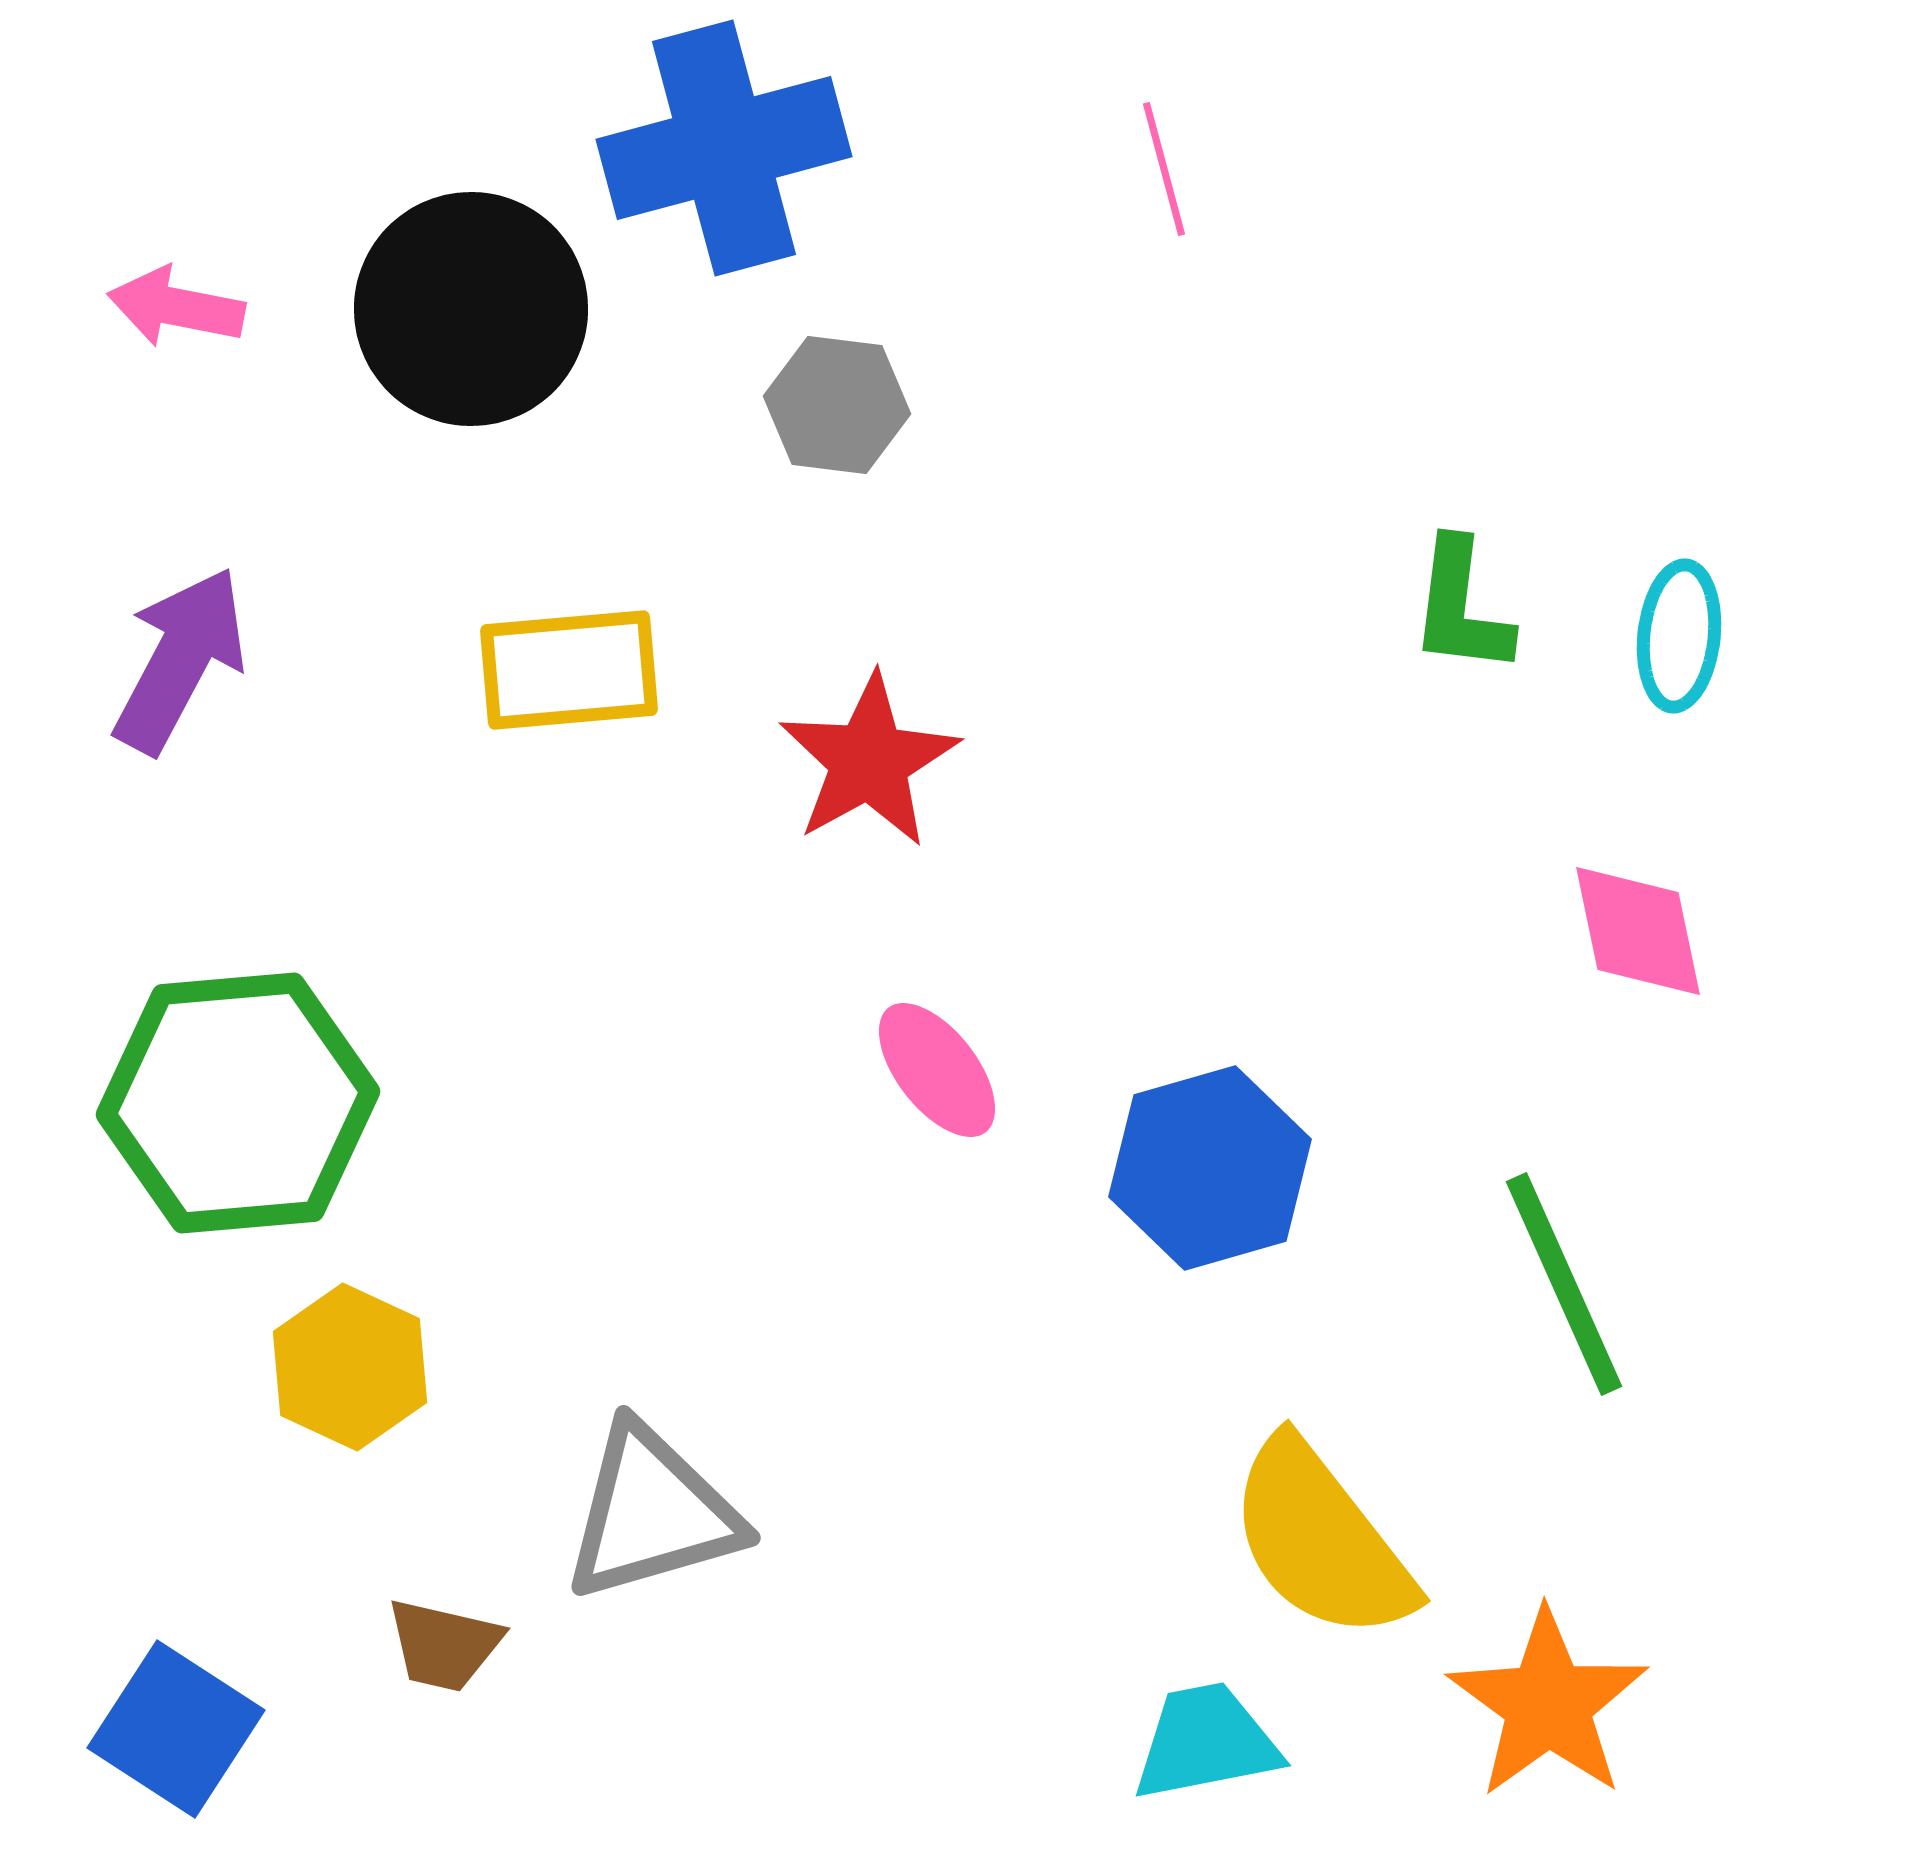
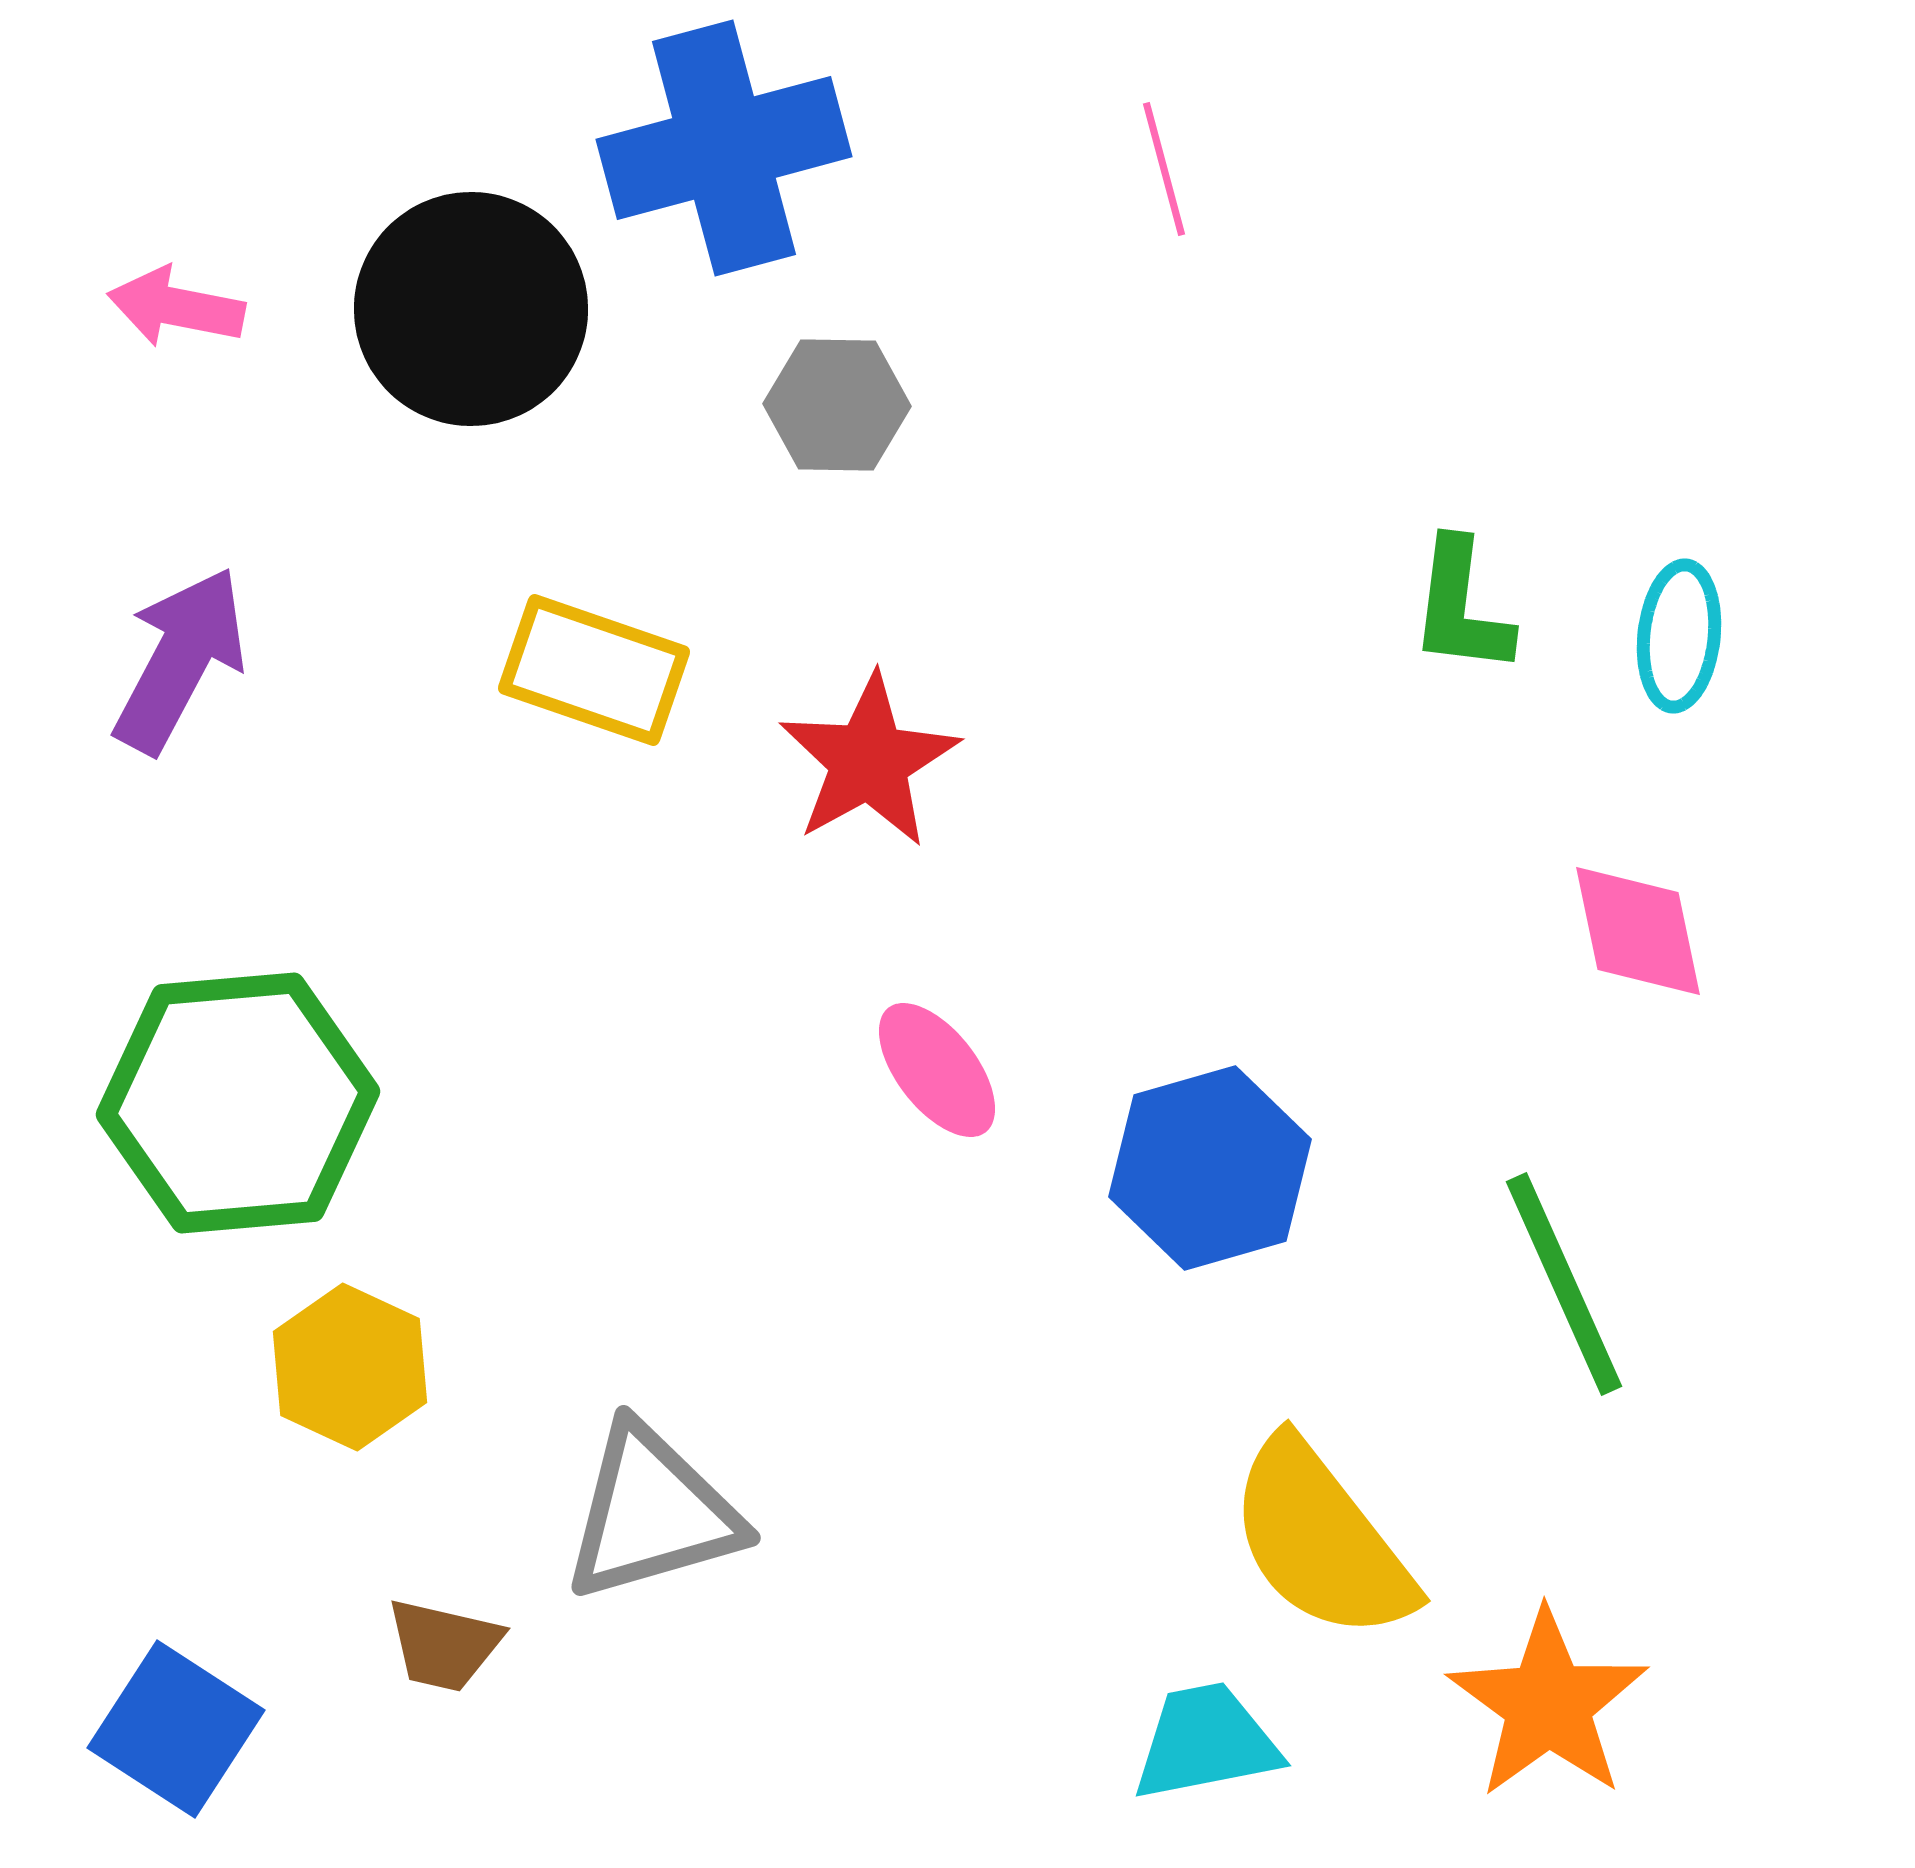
gray hexagon: rotated 6 degrees counterclockwise
yellow rectangle: moved 25 px right; rotated 24 degrees clockwise
